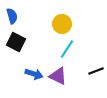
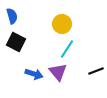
purple triangle: moved 4 px up; rotated 24 degrees clockwise
